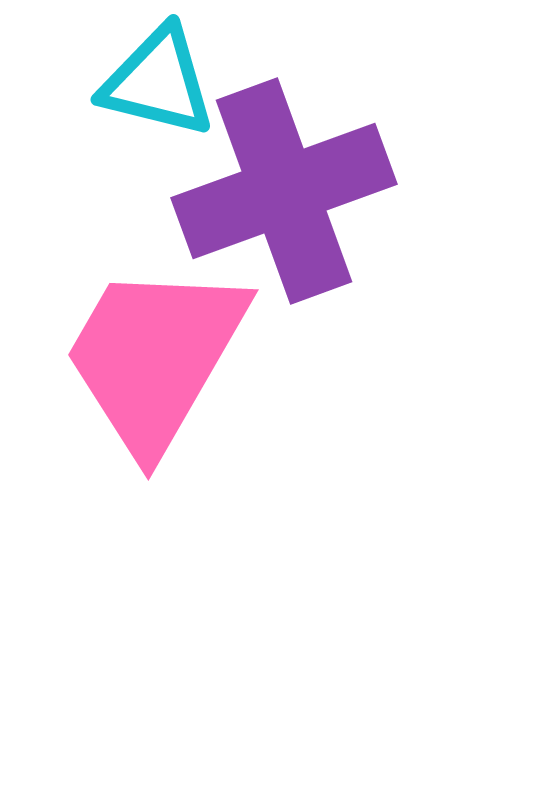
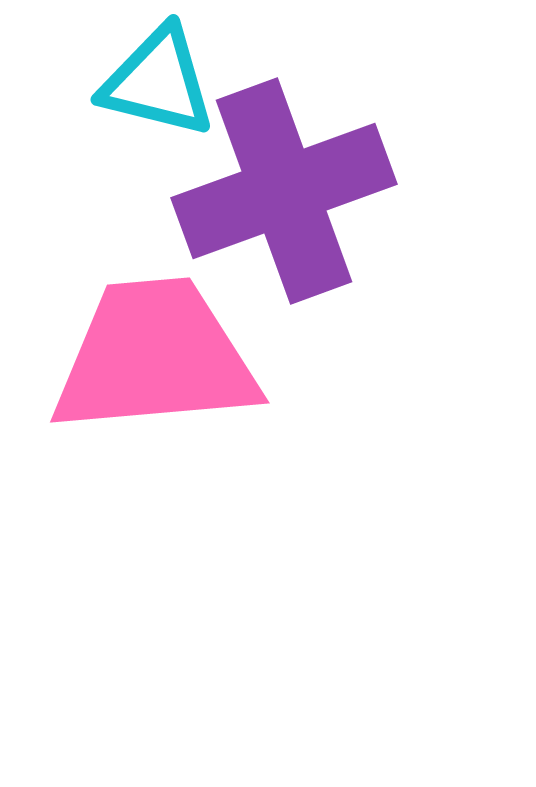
pink trapezoid: rotated 55 degrees clockwise
